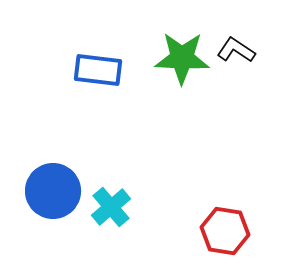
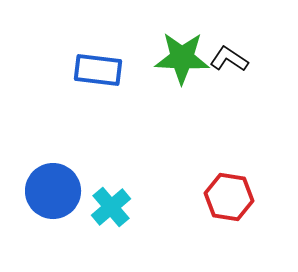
black L-shape: moved 7 px left, 9 px down
red hexagon: moved 4 px right, 34 px up
